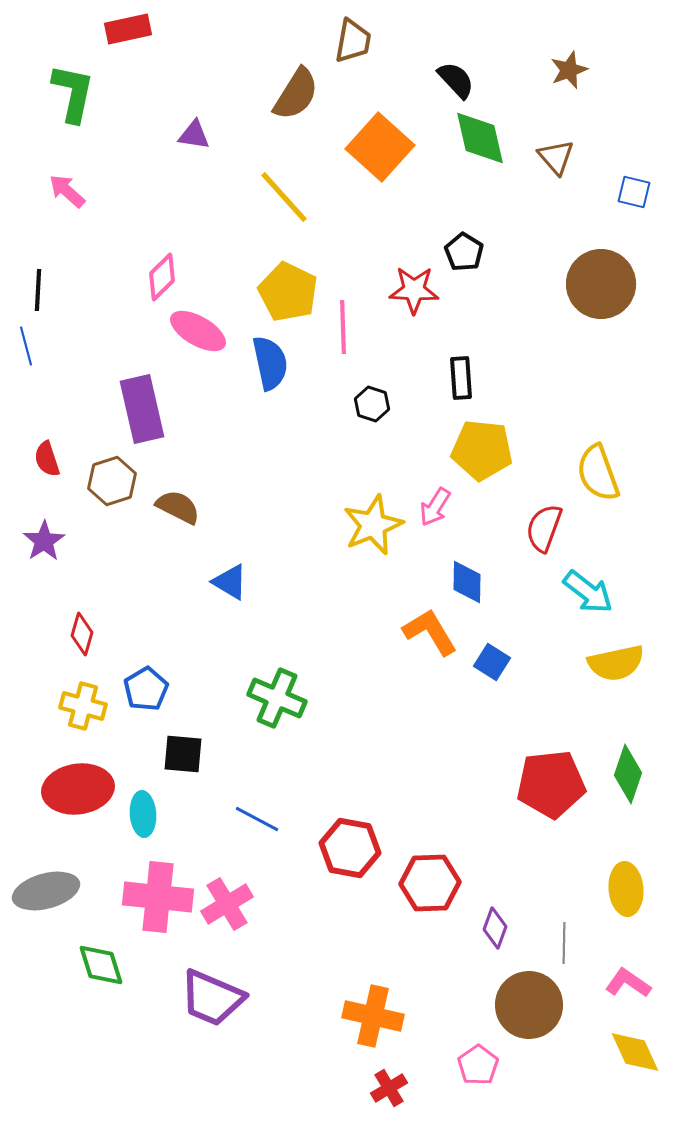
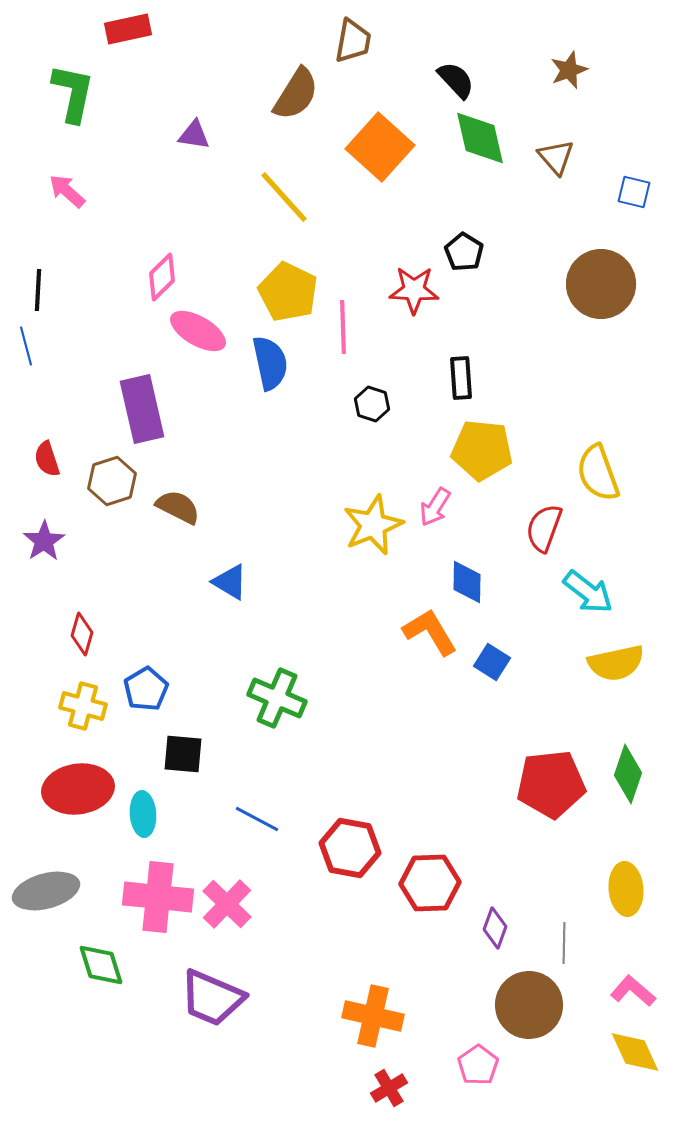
pink cross at (227, 904): rotated 15 degrees counterclockwise
pink L-shape at (628, 983): moved 5 px right, 8 px down; rotated 6 degrees clockwise
